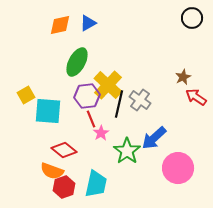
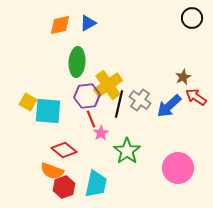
green ellipse: rotated 24 degrees counterclockwise
yellow cross: rotated 12 degrees clockwise
yellow square: moved 2 px right, 7 px down; rotated 30 degrees counterclockwise
blue arrow: moved 15 px right, 32 px up
